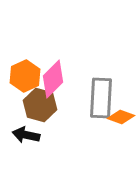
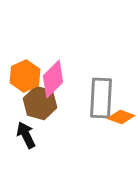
brown hexagon: moved 2 px up
black arrow: rotated 52 degrees clockwise
